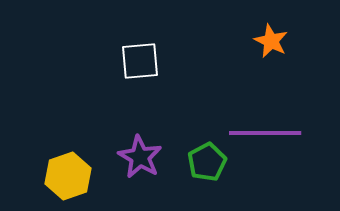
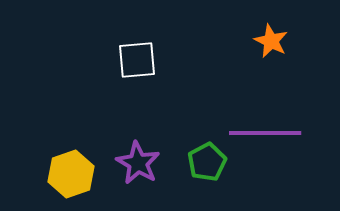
white square: moved 3 px left, 1 px up
purple star: moved 2 px left, 6 px down
yellow hexagon: moved 3 px right, 2 px up
